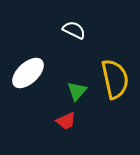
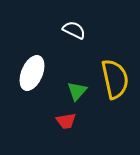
white ellipse: moved 4 px right; rotated 24 degrees counterclockwise
red trapezoid: rotated 15 degrees clockwise
